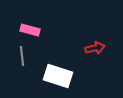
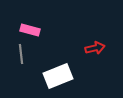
gray line: moved 1 px left, 2 px up
white rectangle: rotated 40 degrees counterclockwise
